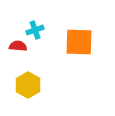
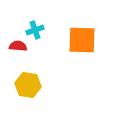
orange square: moved 3 px right, 2 px up
yellow hexagon: rotated 20 degrees counterclockwise
